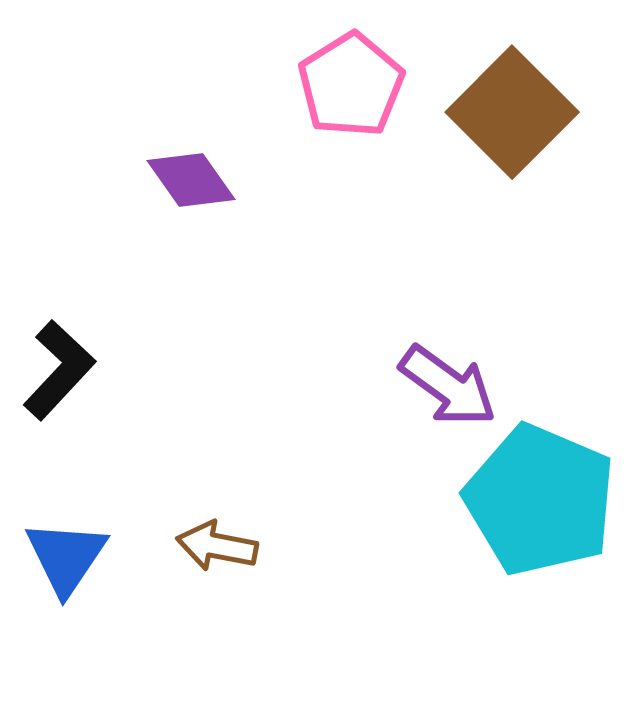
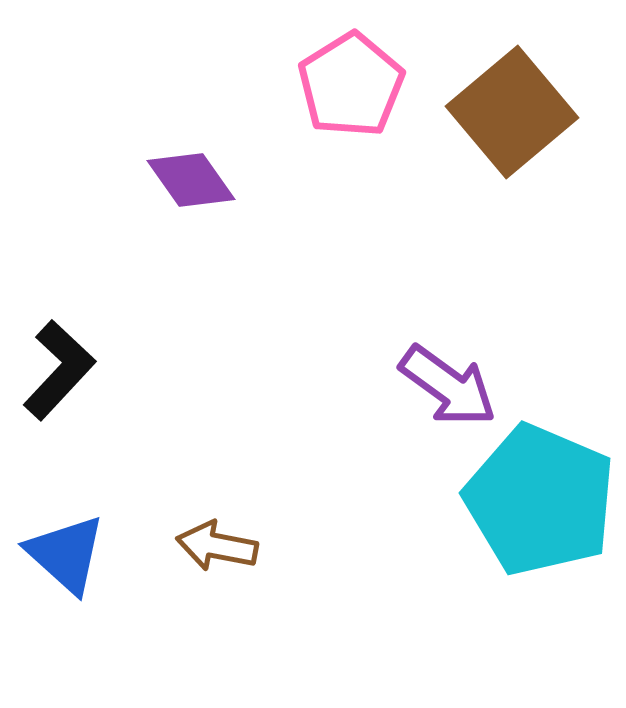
brown square: rotated 5 degrees clockwise
blue triangle: moved 3 px up; rotated 22 degrees counterclockwise
